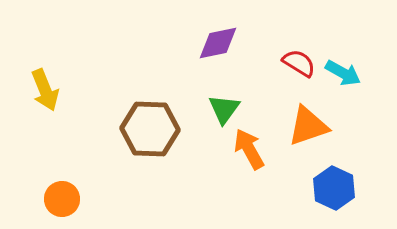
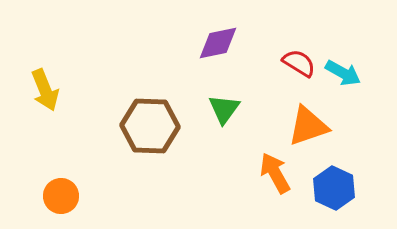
brown hexagon: moved 3 px up
orange arrow: moved 26 px right, 24 px down
orange circle: moved 1 px left, 3 px up
